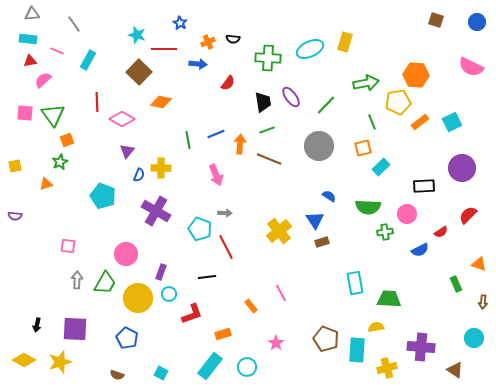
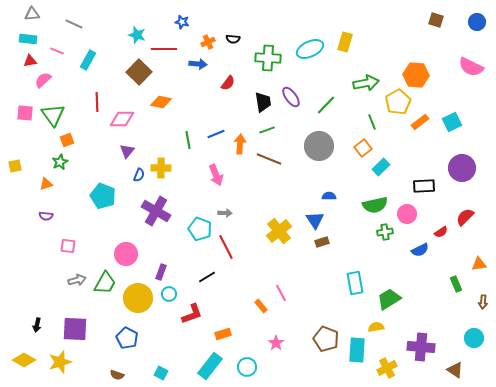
blue star at (180, 23): moved 2 px right, 1 px up; rotated 16 degrees counterclockwise
gray line at (74, 24): rotated 30 degrees counterclockwise
yellow pentagon at (398, 102): rotated 20 degrees counterclockwise
pink diamond at (122, 119): rotated 30 degrees counterclockwise
orange square at (363, 148): rotated 24 degrees counterclockwise
blue semicircle at (329, 196): rotated 32 degrees counterclockwise
green semicircle at (368, 207): moved 7 px right, 2 px up; rotated 15 degrees counterclockwise
red semicircle at (468, 215): moved 3 px left, 2 px down
purple semicircle at (15, 216): moved 31 px right
orange triangle at (479, 264): rotated 28 degrees counterclockwise
black line at (207, 277): rotated 24 degrees counterclockwise
gray arrow at (77, 280): rotated 72 degrees clockwise
green trapezoid at (389, 299): rotated 35 degrees counterclockwise
orange rectangle at (251, 306): moved 10 px right
yellow cross at (387, 368): rotated 12 degrees counterclockwise
